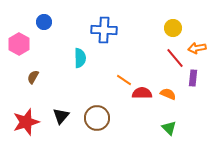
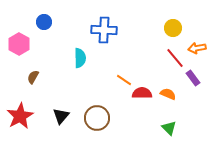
purple rectangle: rotated 42 degrees counterclockwise
red star: moved 6 px left, 6 px up; rotated 12 degrees counterclockwise
